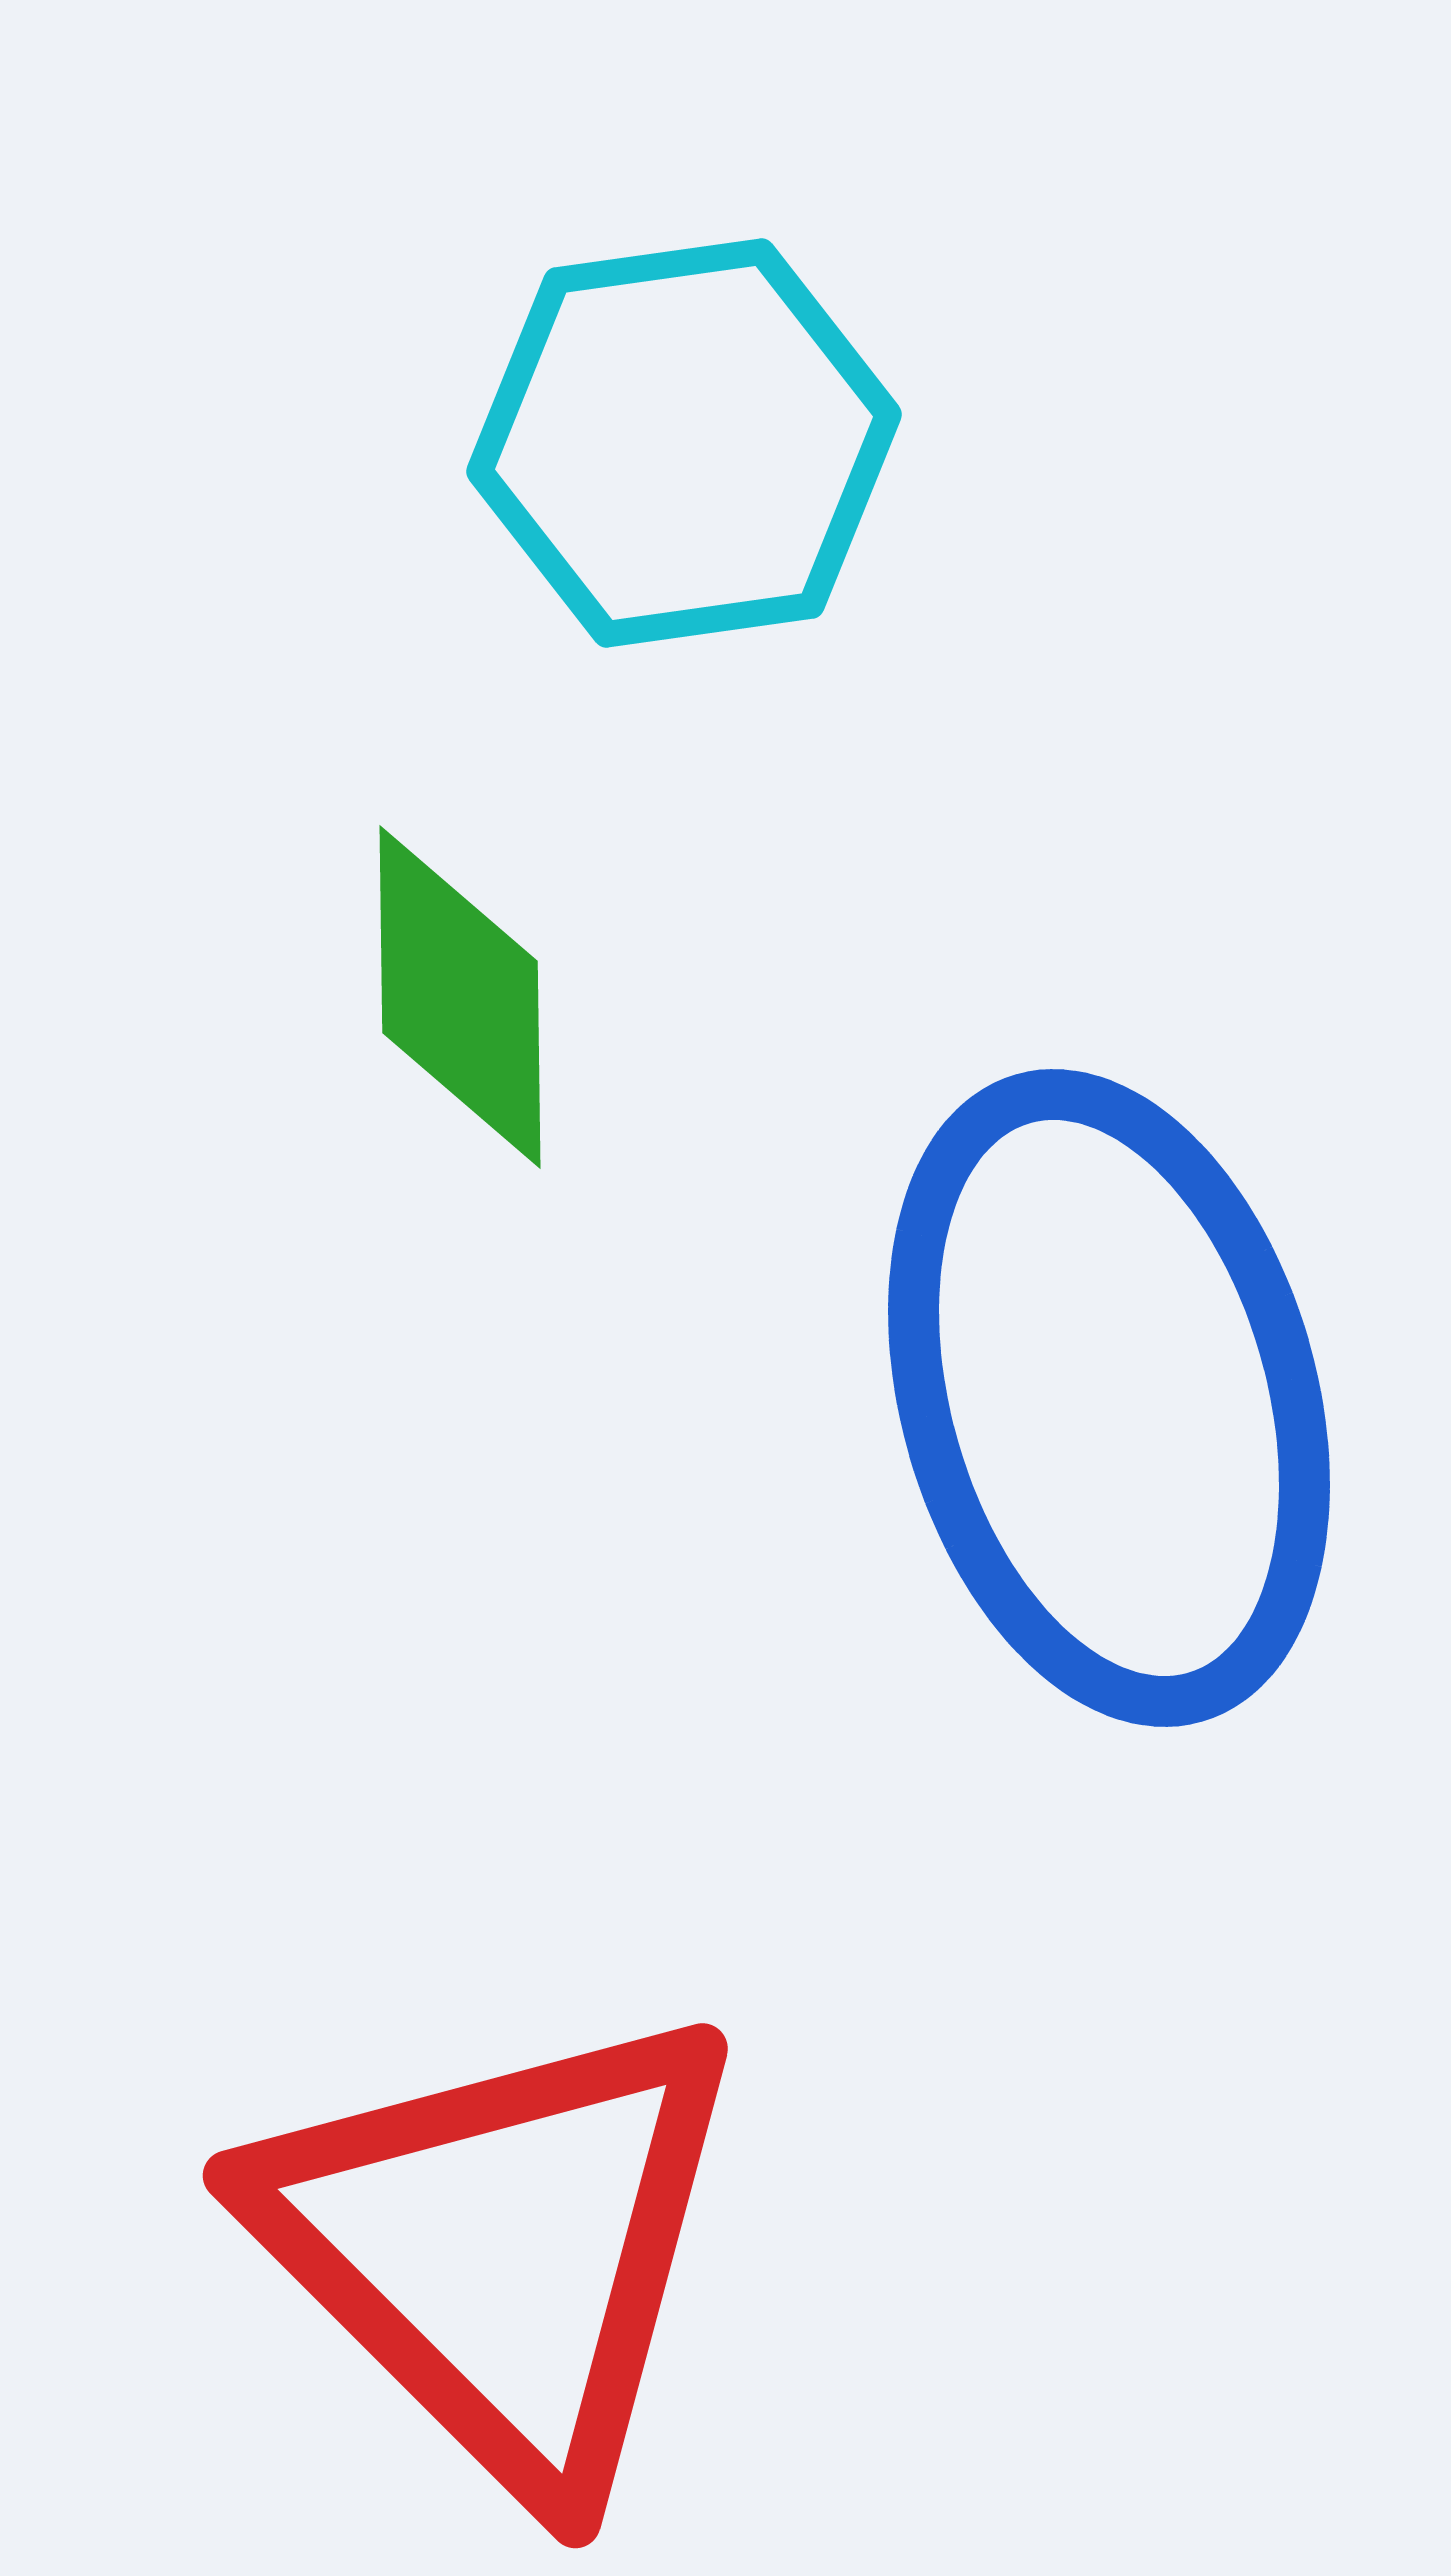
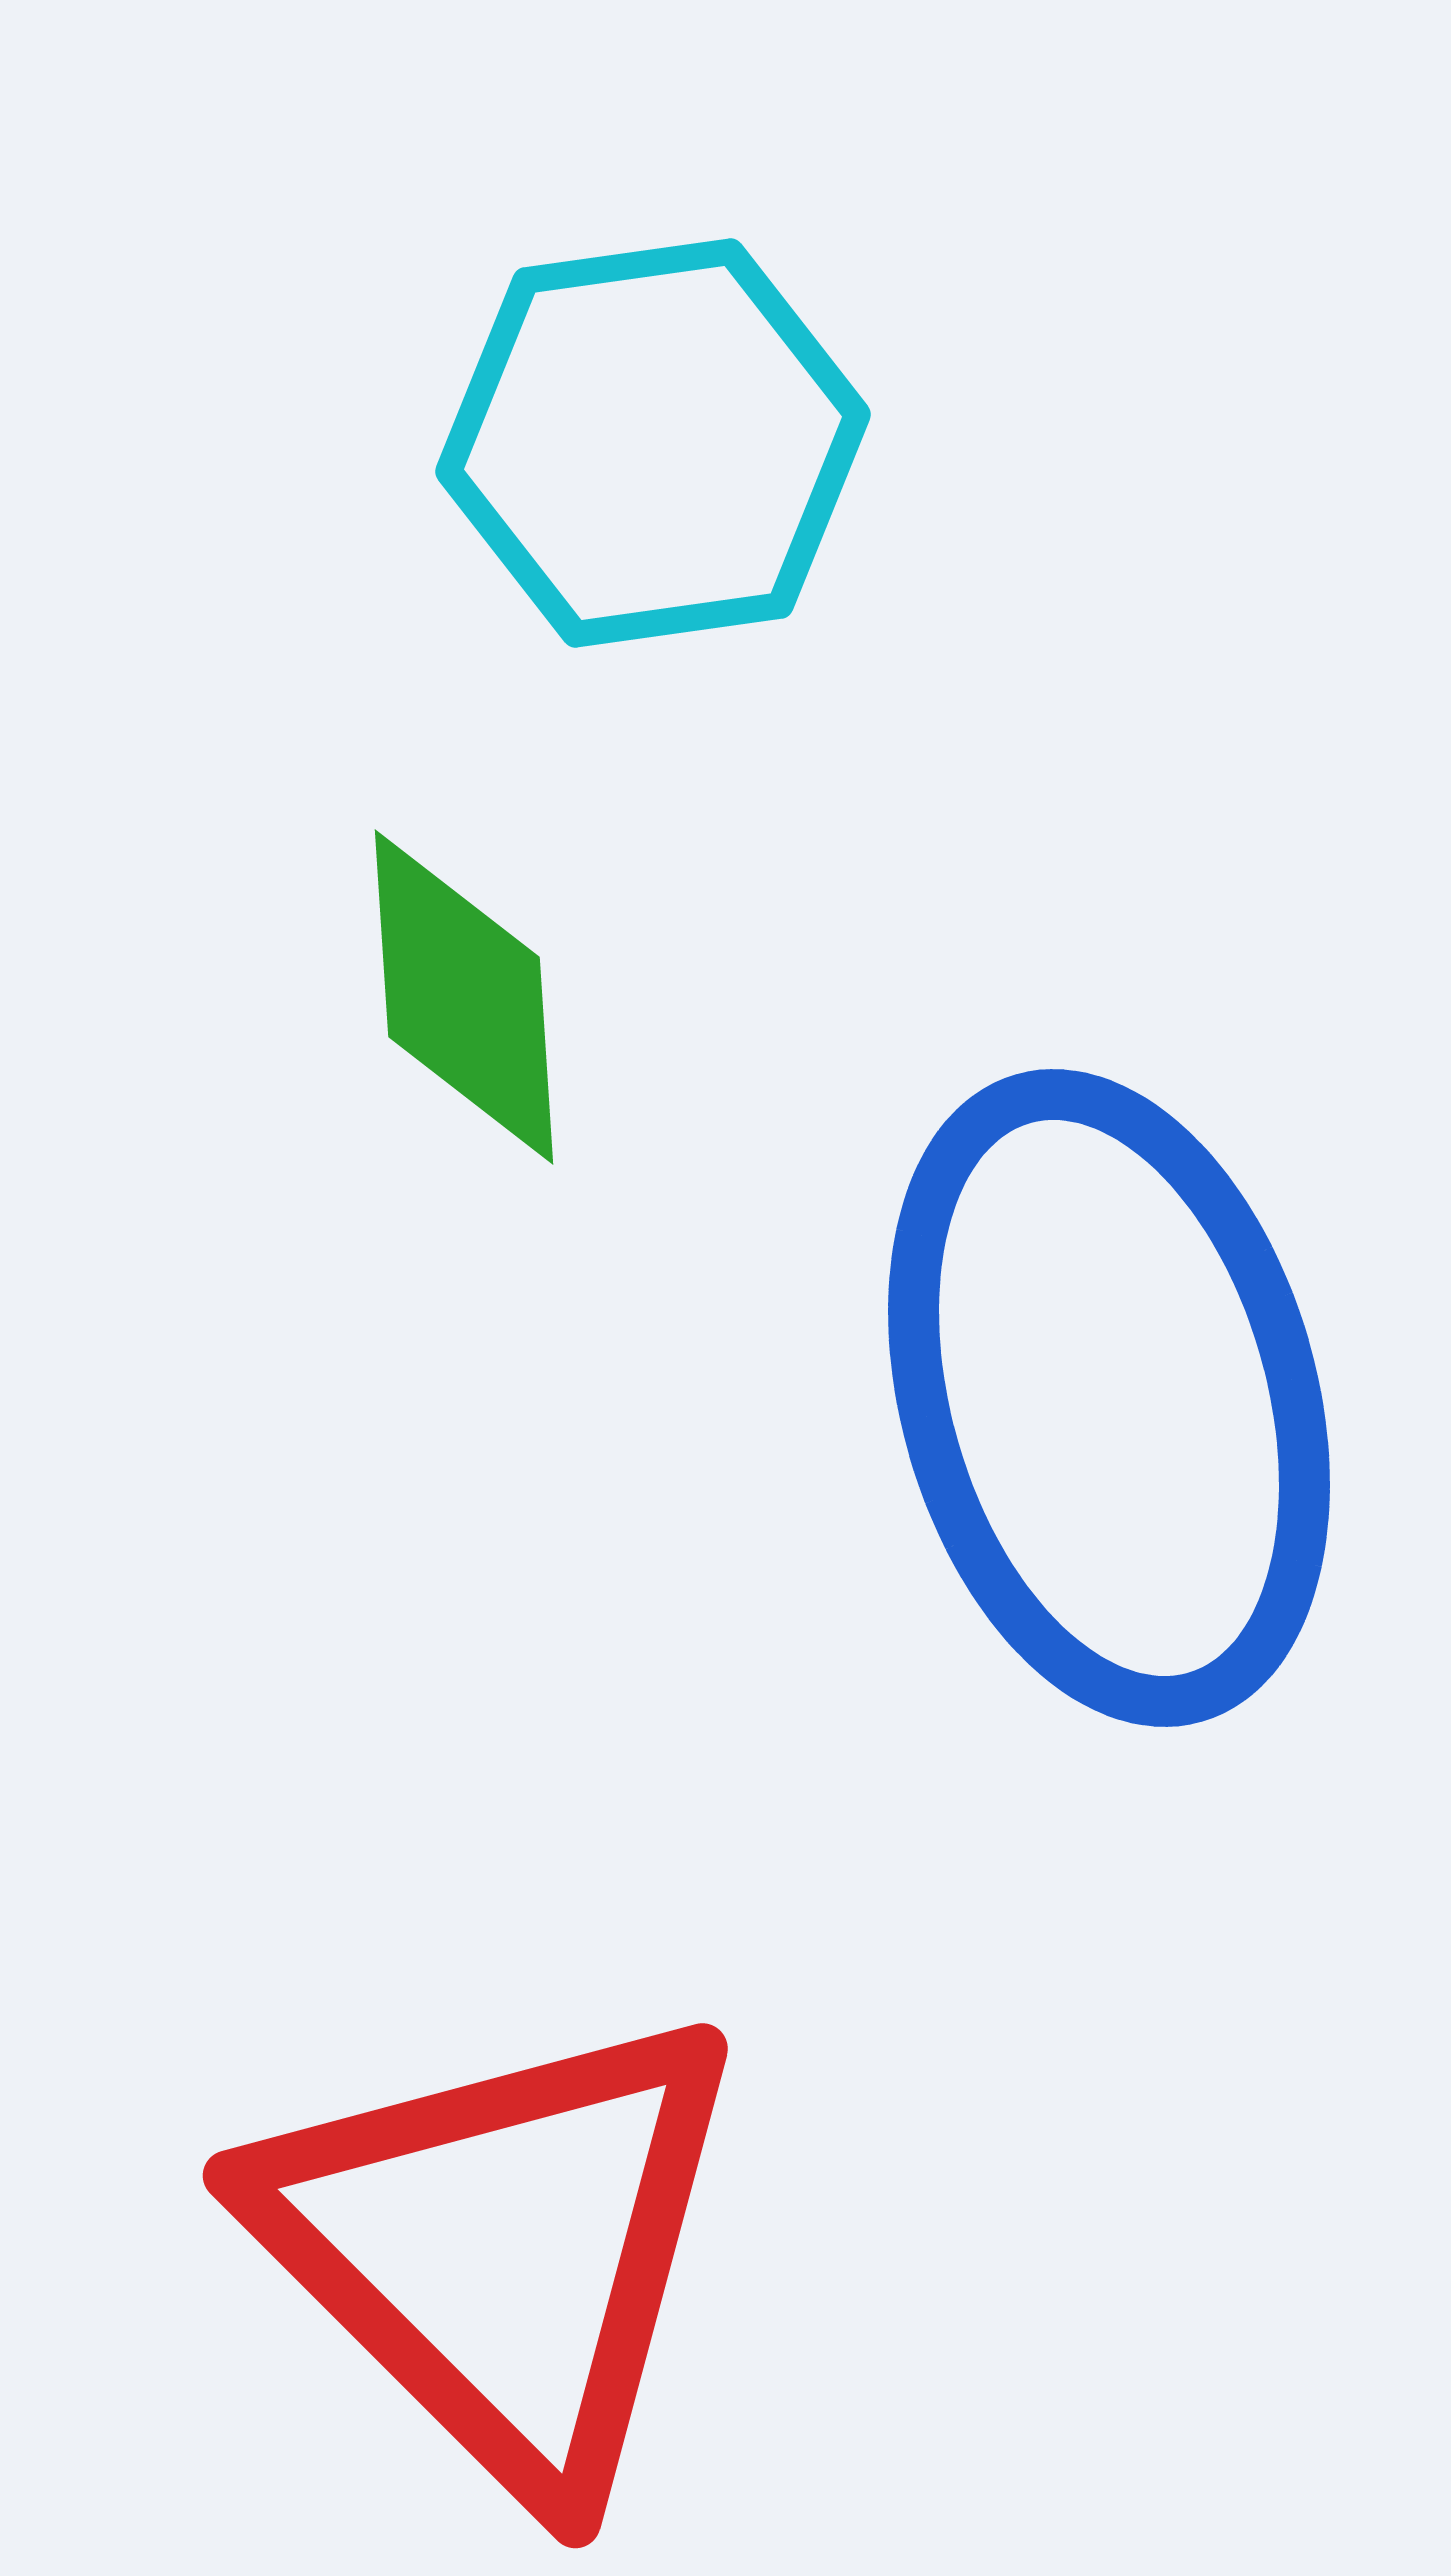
cyan hexagon: moved 31 px left
green diamond: moved 4 px right; rotated 3 degrees counterclockwise
